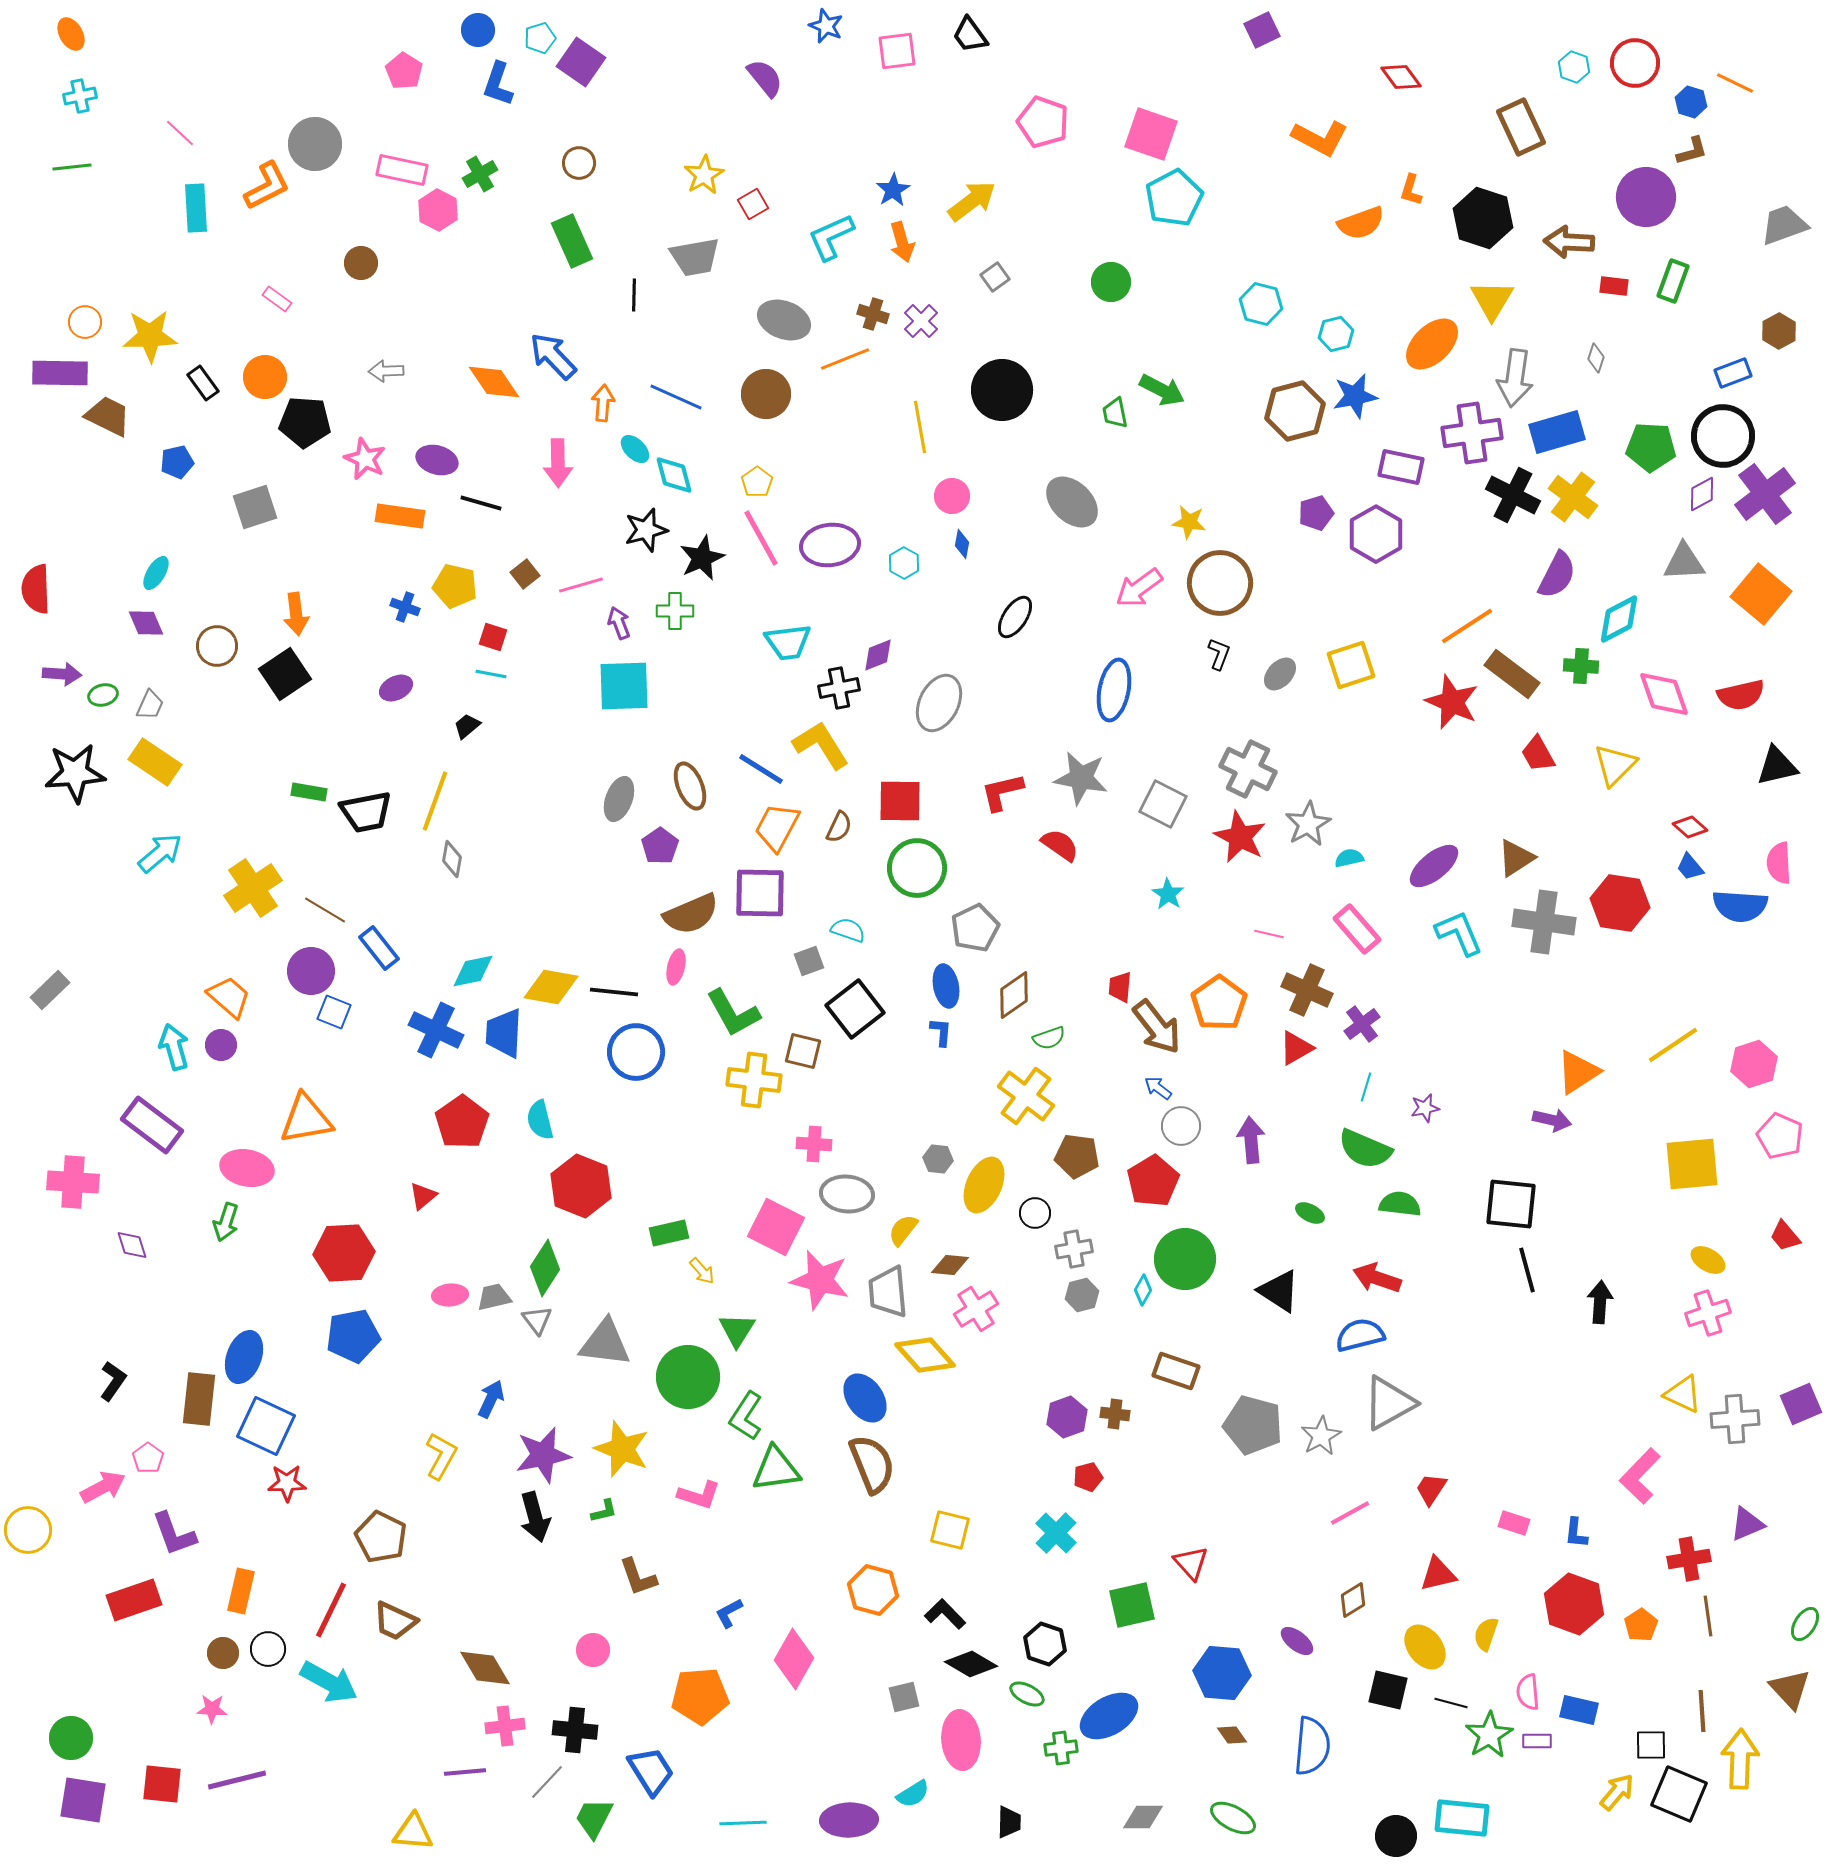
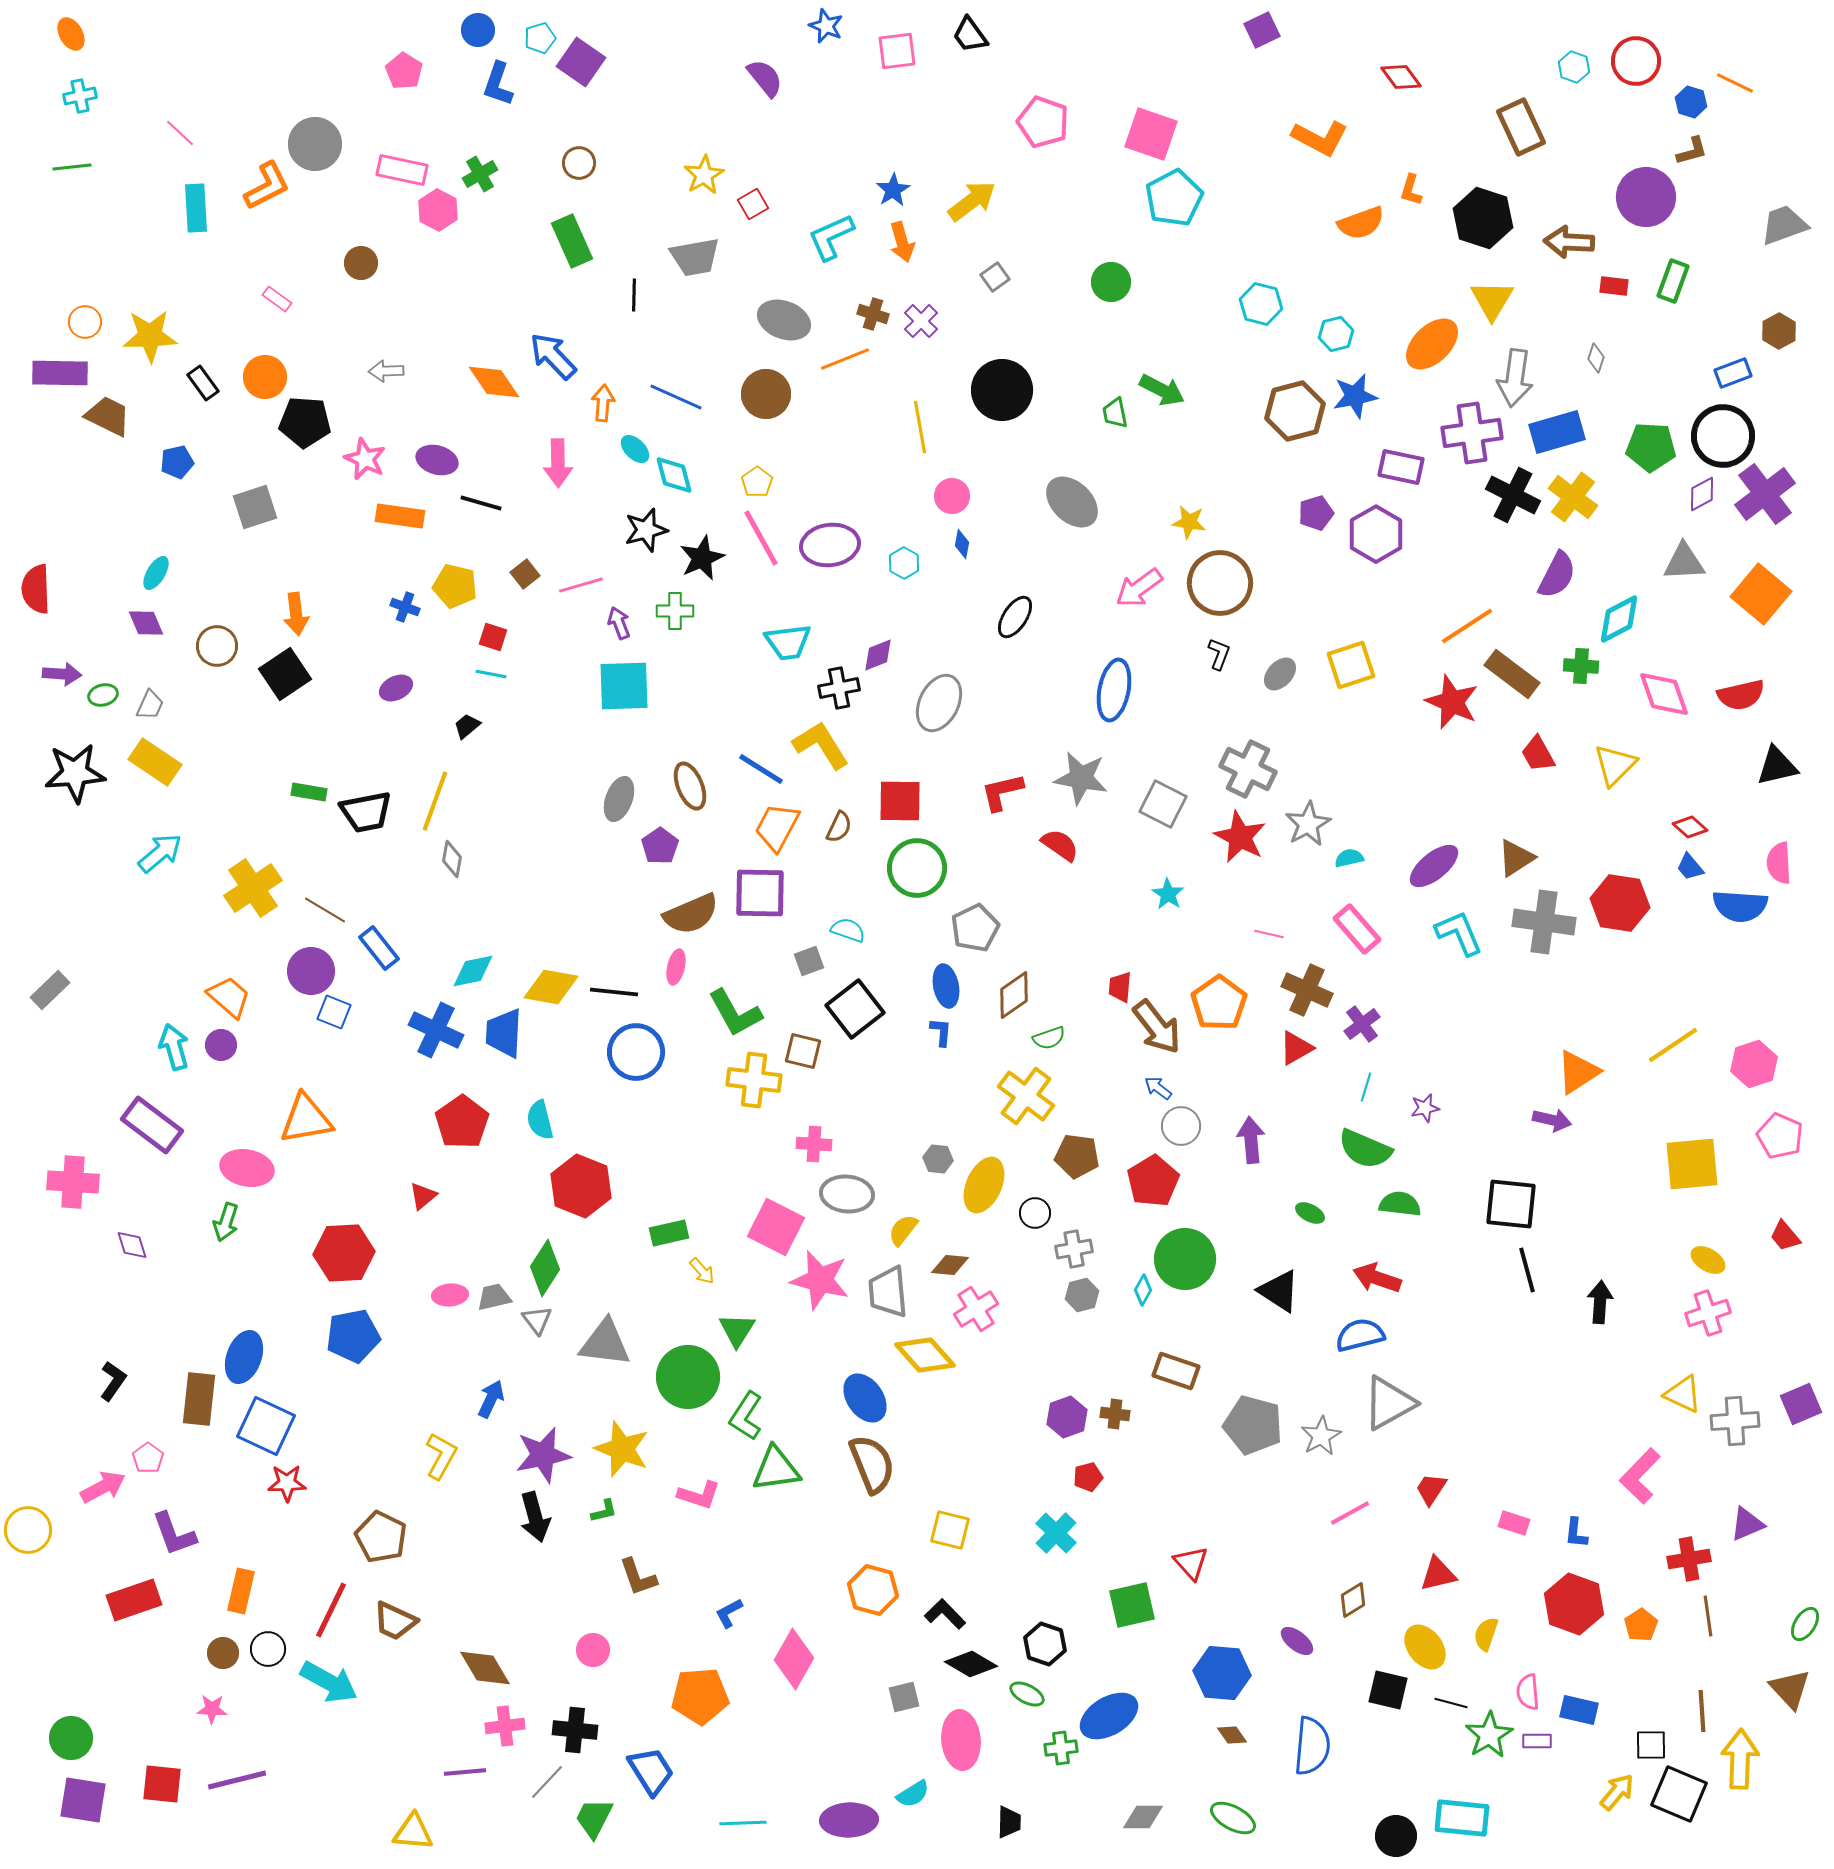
red circle at (1635, 63): moved 1 px right, 2 px up
green L-shape at (733, 1013): moved 2 px right
gray cross at (1735, 1419): moved 2 px down
